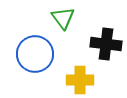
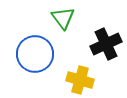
black cross: rotated 32 degrees counterclockwise
yellow cross: rotated 16 degrees clockwise
